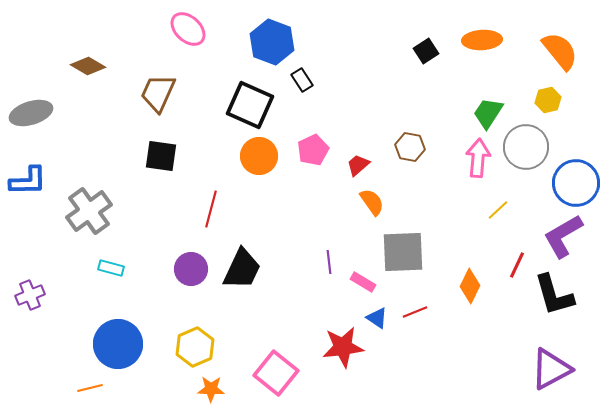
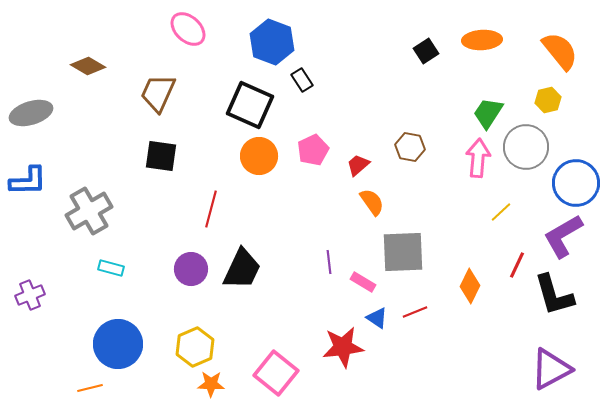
yellow line at (498, 210): moved 3 px right, 2 px down
gray cross at (89, 211): rotated 6 degrees clockwise
orange star at (211, 389): moved 5 px up
